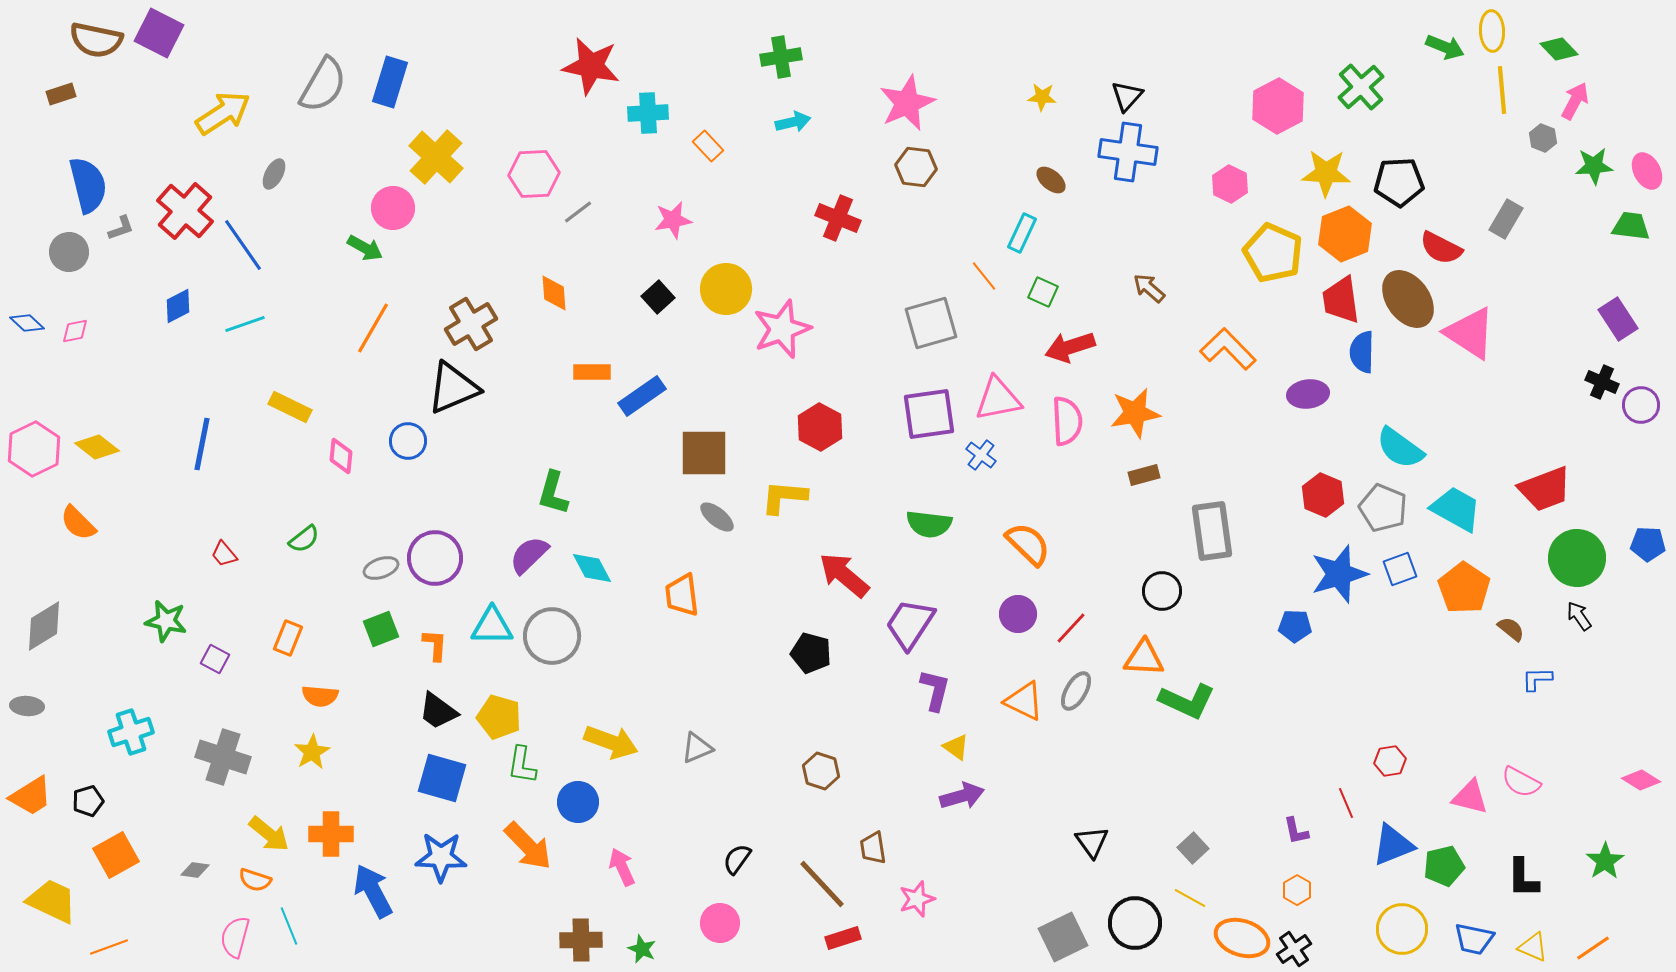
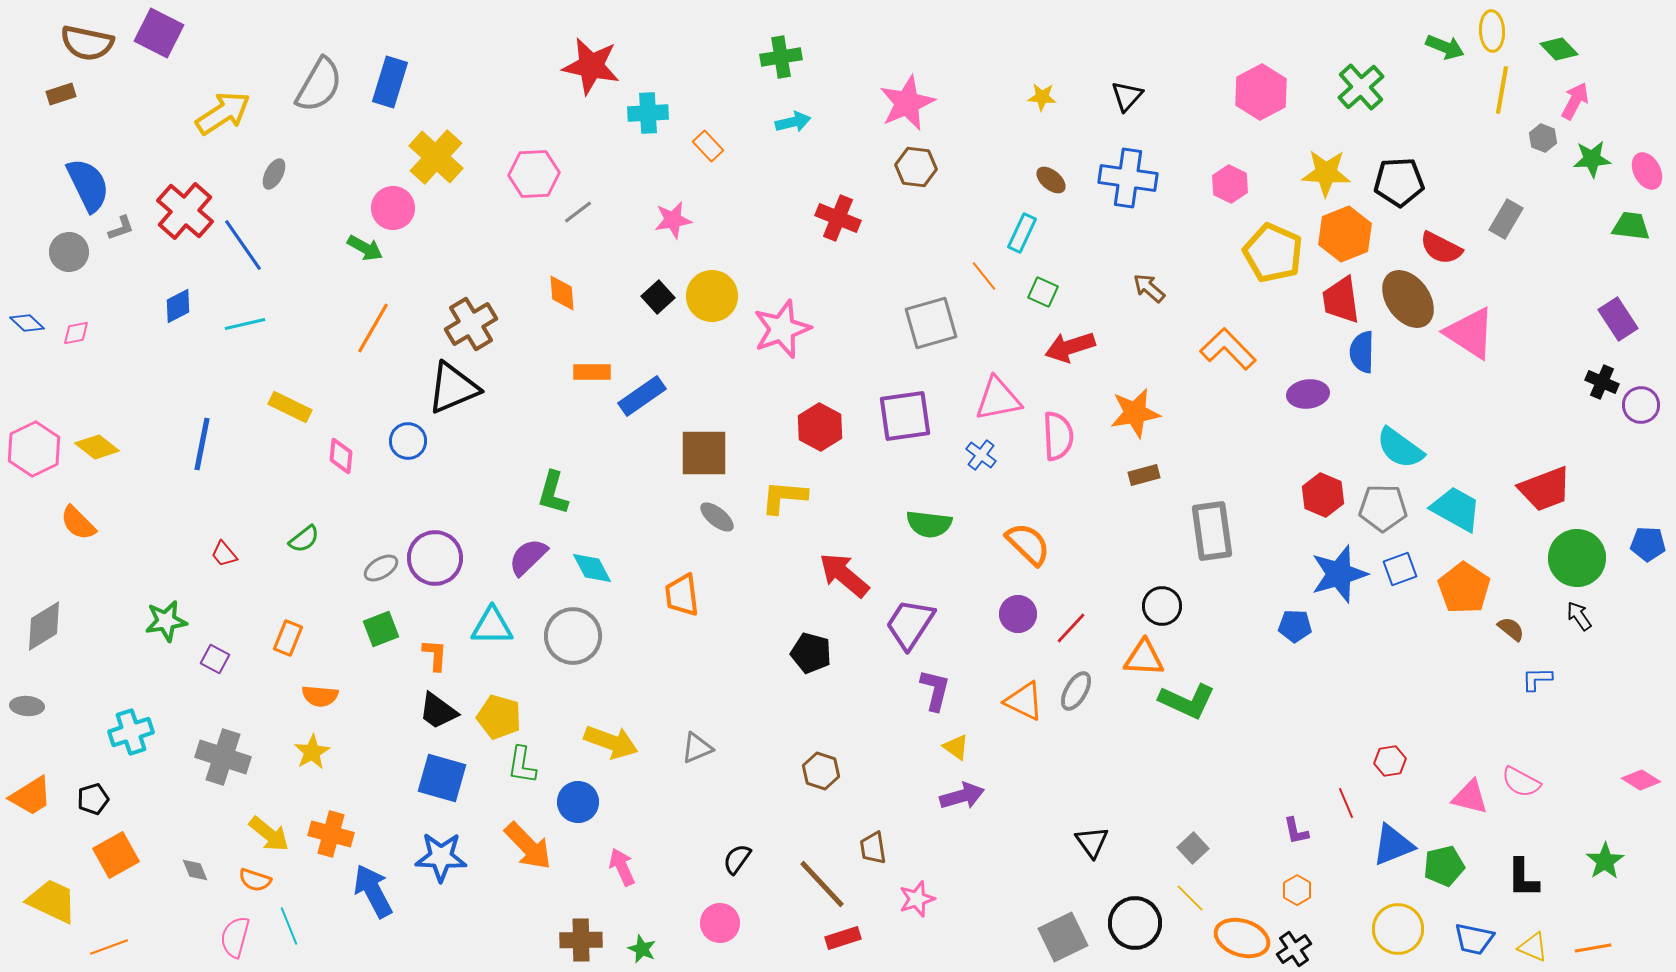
brown semicircle at (96, 40): moved 9 px left, 3 px down
gray semicircle at (323, 85): moved 4 px left
yellow line at (1502, 90): rotated 15 degrees clockwise
pink hexagon at (1278, 106): moved 17 px left, 14 px up
blue cross at (1128, 152): moved 26 px down
green star at (1594, 166): moved 2 px left, 7 px up
blue semicircle at (88, 185): rotated 12 degrees counterclockwise
yellow circle at (726, 289): moved 14 px left, 7 px down
orange diamond at (554, 293): moved 8 px right
cyan line at (245, 324): rotated 6 degrees clockwise
pink diamond at (75, 331): moved 1 px right, 2 px down
purple square at (929, 414): moved 24 px left, 2 px down
pink semicircle at (1067, 421): moved 9 px left, 15 px down
gray pentagon at (1383, 508): rotated 21 degrees counterclockwise
purple semicircle at (529, 555): moved 1 px left, 2 px down
gray ellipse at (381, 568): rotated 12 degrees counterclockwise
black circle at (1162, 591): moved 15 px down
green star at (166, 621): rotated 21 degrees counterclockwise
gray circle at (552, 636): moved 21 px right
orange L-shape at (435, 645): moved 10 px down
black pentagon at (88, 801): moved 5 px right, 2 px up
orange cross at (331, 834): rotated 15 degrees clockwise
gray diamond at (195, 870): rotated 60 degrees clockwise
yellow line at (1190, 898): rotated 16 degrees clockwise
yellow circle at (1402, 929): moved 4 px left
orange line at (1593, 948): rotated 24 degrees clockwise
